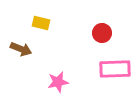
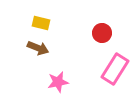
brown arrow: moved 17 px right, 1 px up
pink rectangle: rotated 56 degrees counterclockwise
